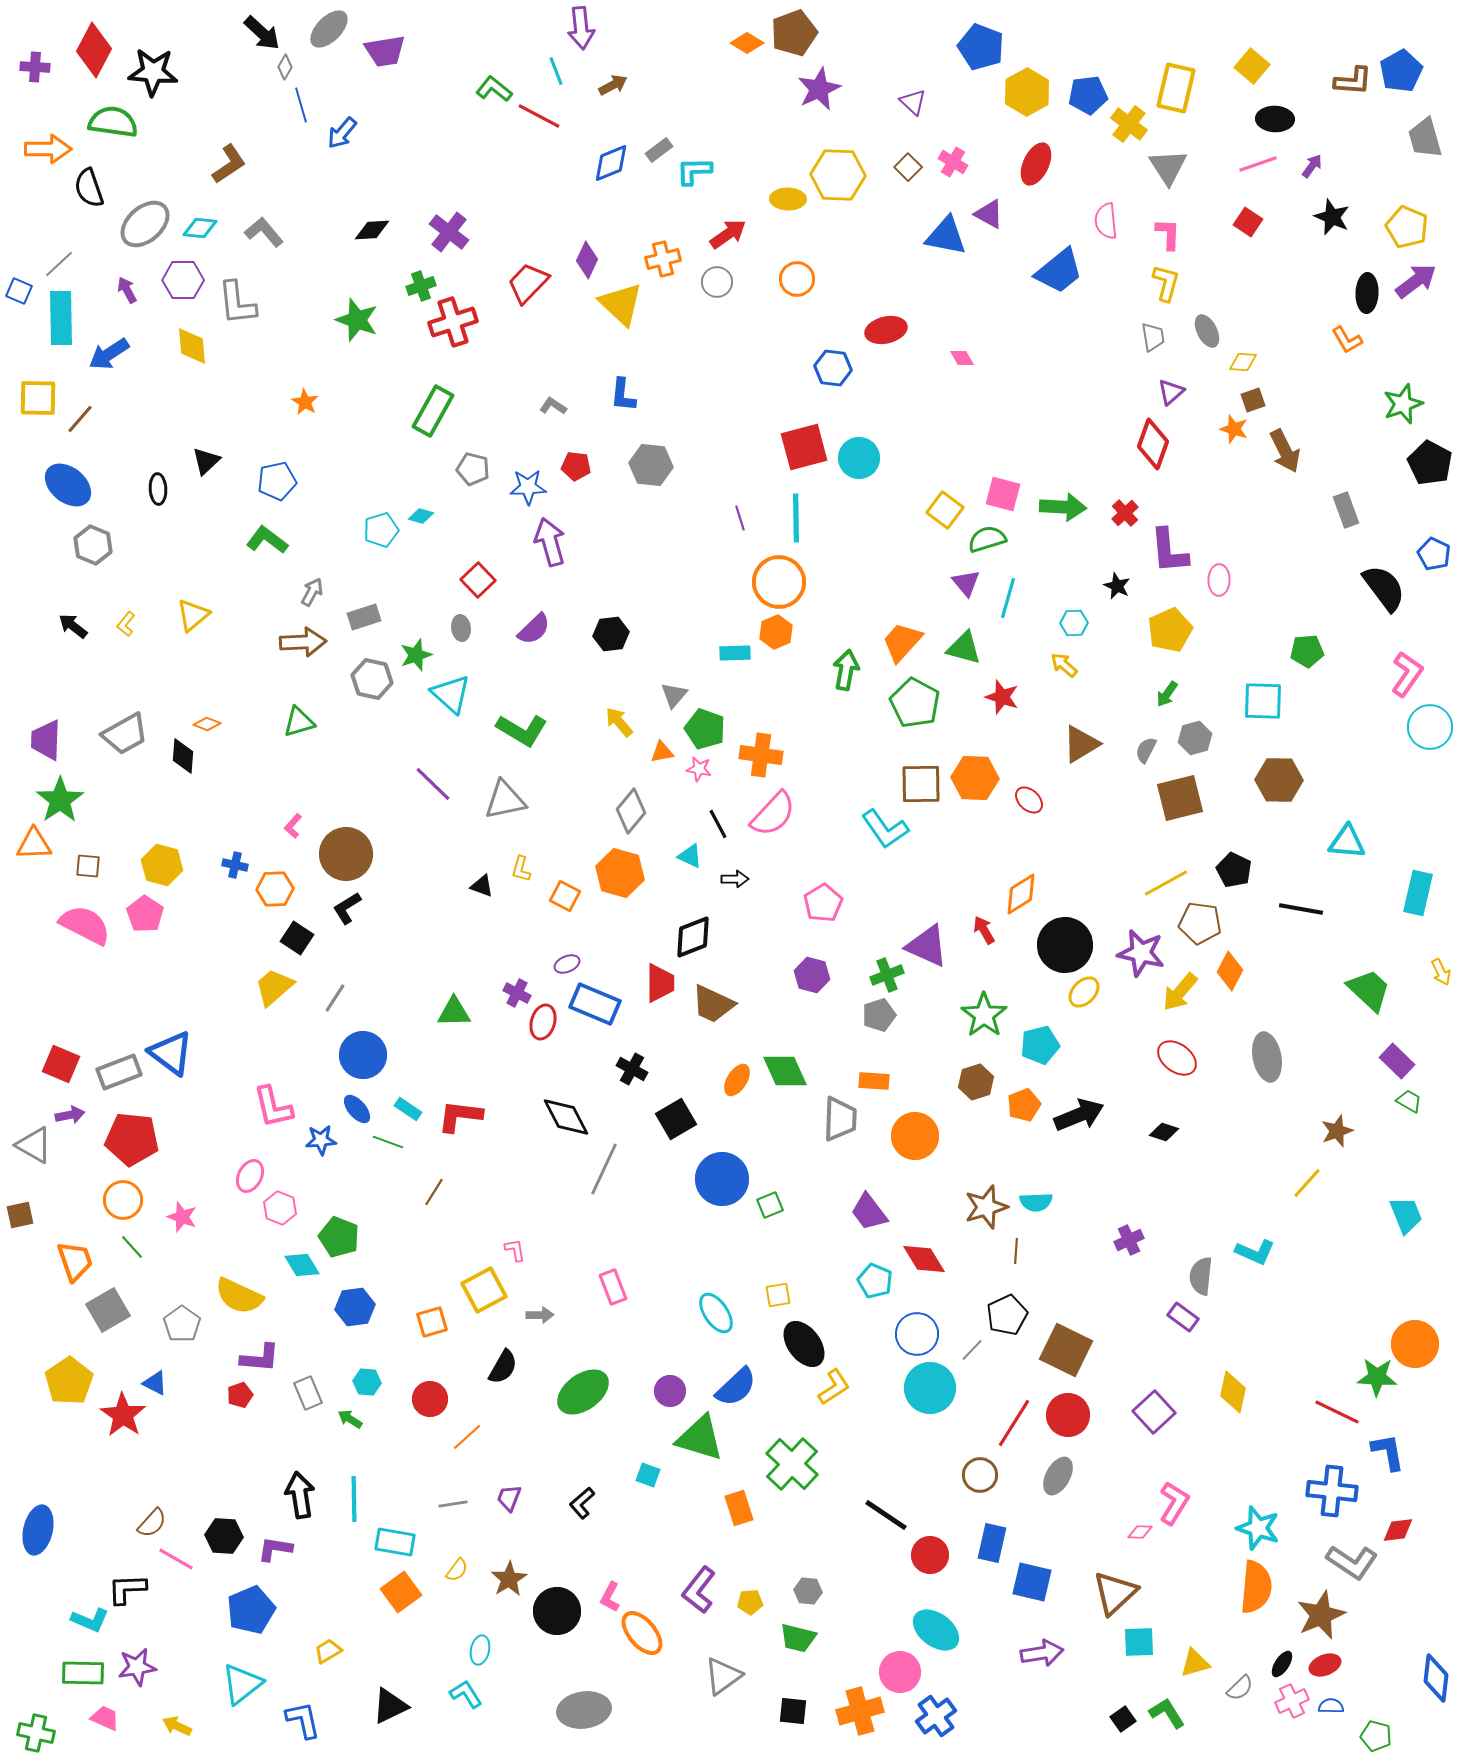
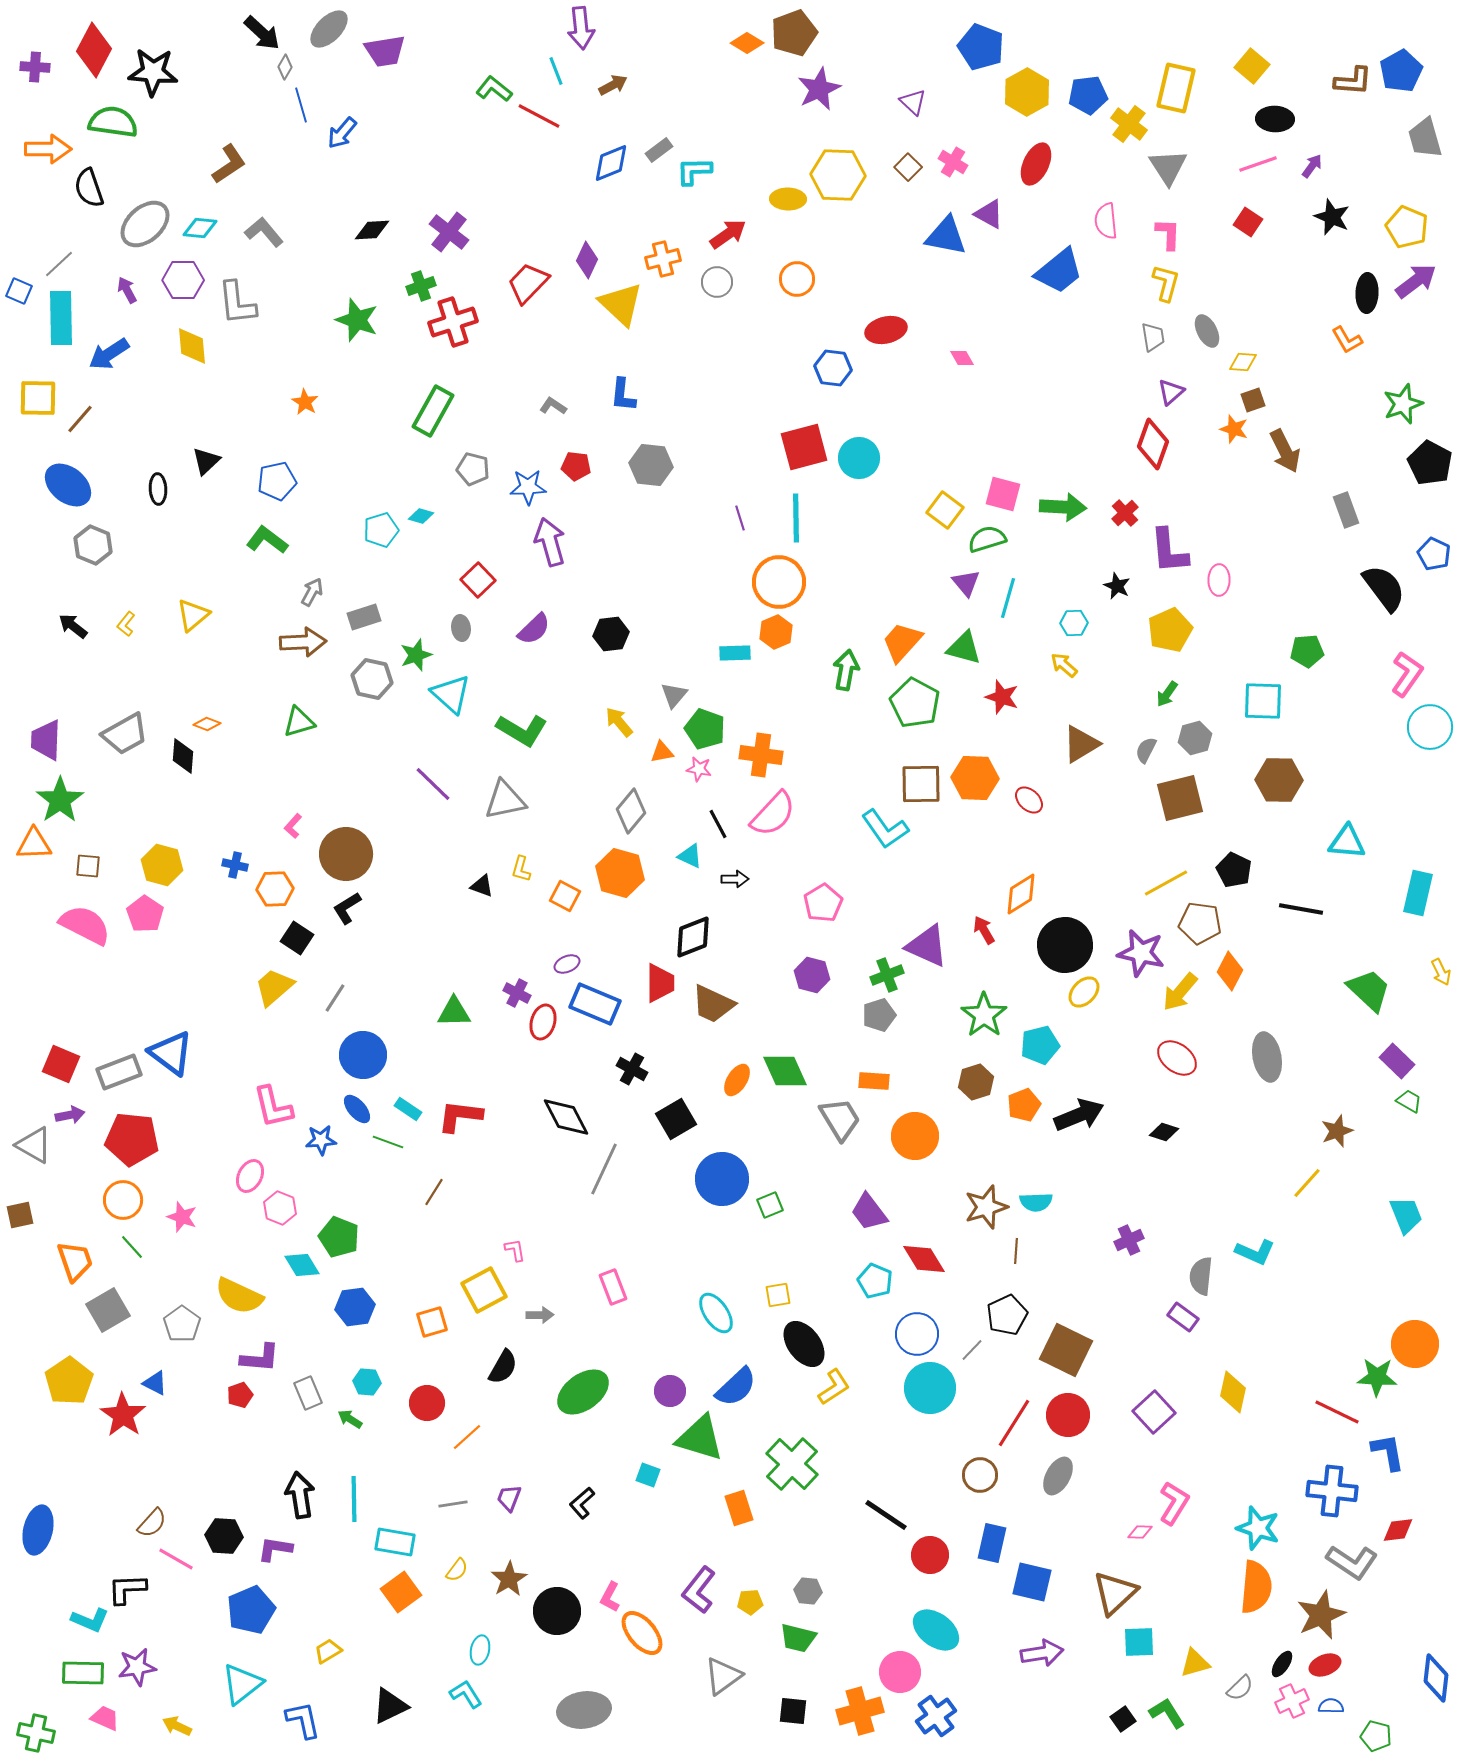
gray trapezoid at (840, 1119): rotated 33 degrees counterclockwise
red circle at (430, 1399): moved 3 px left, 4 px down
